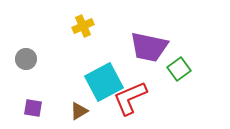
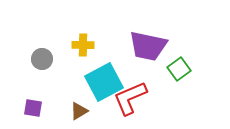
yellow cross: moved 19 px down; rotated 25 degrees clockwise
purple trapezoid: moved 1 px left, 1 px up
gray circle: moved 16 px right
